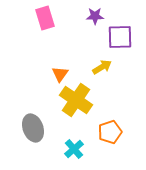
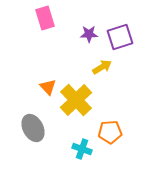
purple star: moved 6 px left, 18 px down
purple square: rotated 16 degrees counterclockwise
orange triangle: moved 12 px left, 13 px down; rotated 18 degrees counterclockwise
yellow cross: rotated 12 degrees clockwise
gray ellipse: rotated 8 degrees counterclockwise
orange pentagon: rotated 15 degrees clockwise
cyan cross: moved 8 px right; rotated 30 degrees counterclockwise
